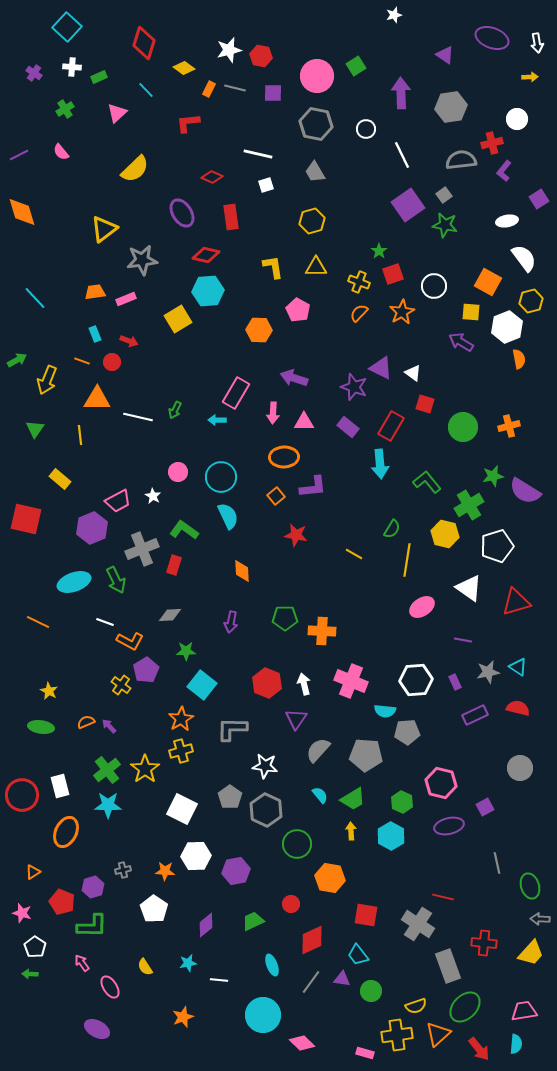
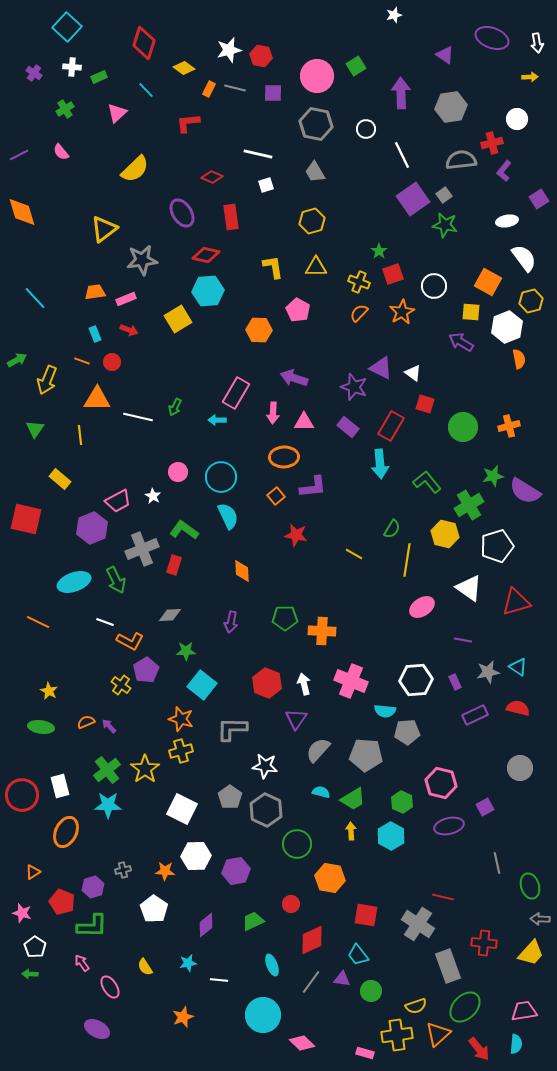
purple square at (408, 205): moved 5 px right, 6 px up
red arrow at (129, 341): moved 11 px up
green arrow at (175, 410): moved 3 px up
orange star at (181, 719): rotated 25 degrees counterclockwise
cyan semicircle at (320, 795): moved 1 px right, 3 px up; rotated 36 degrees counterclockwise
